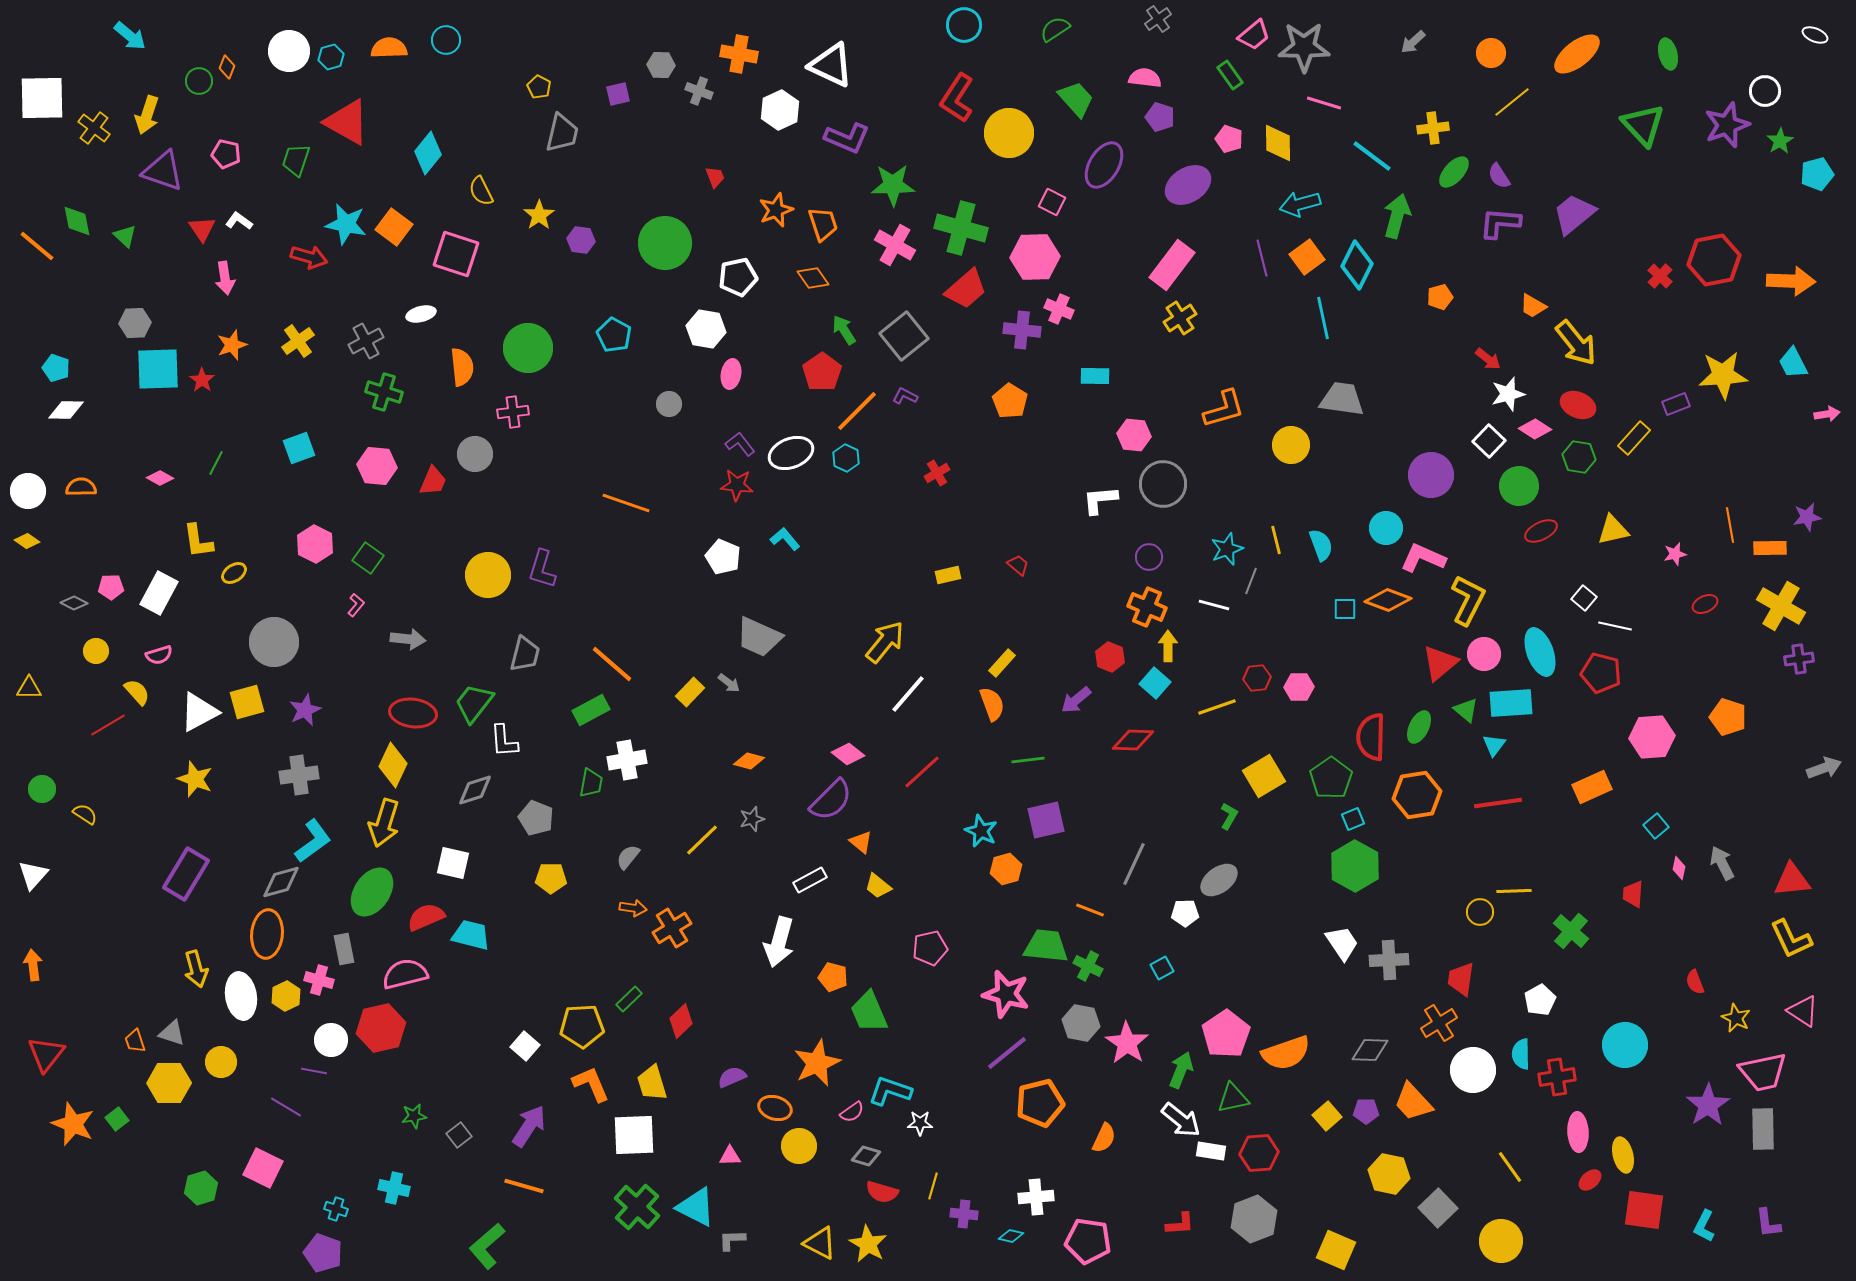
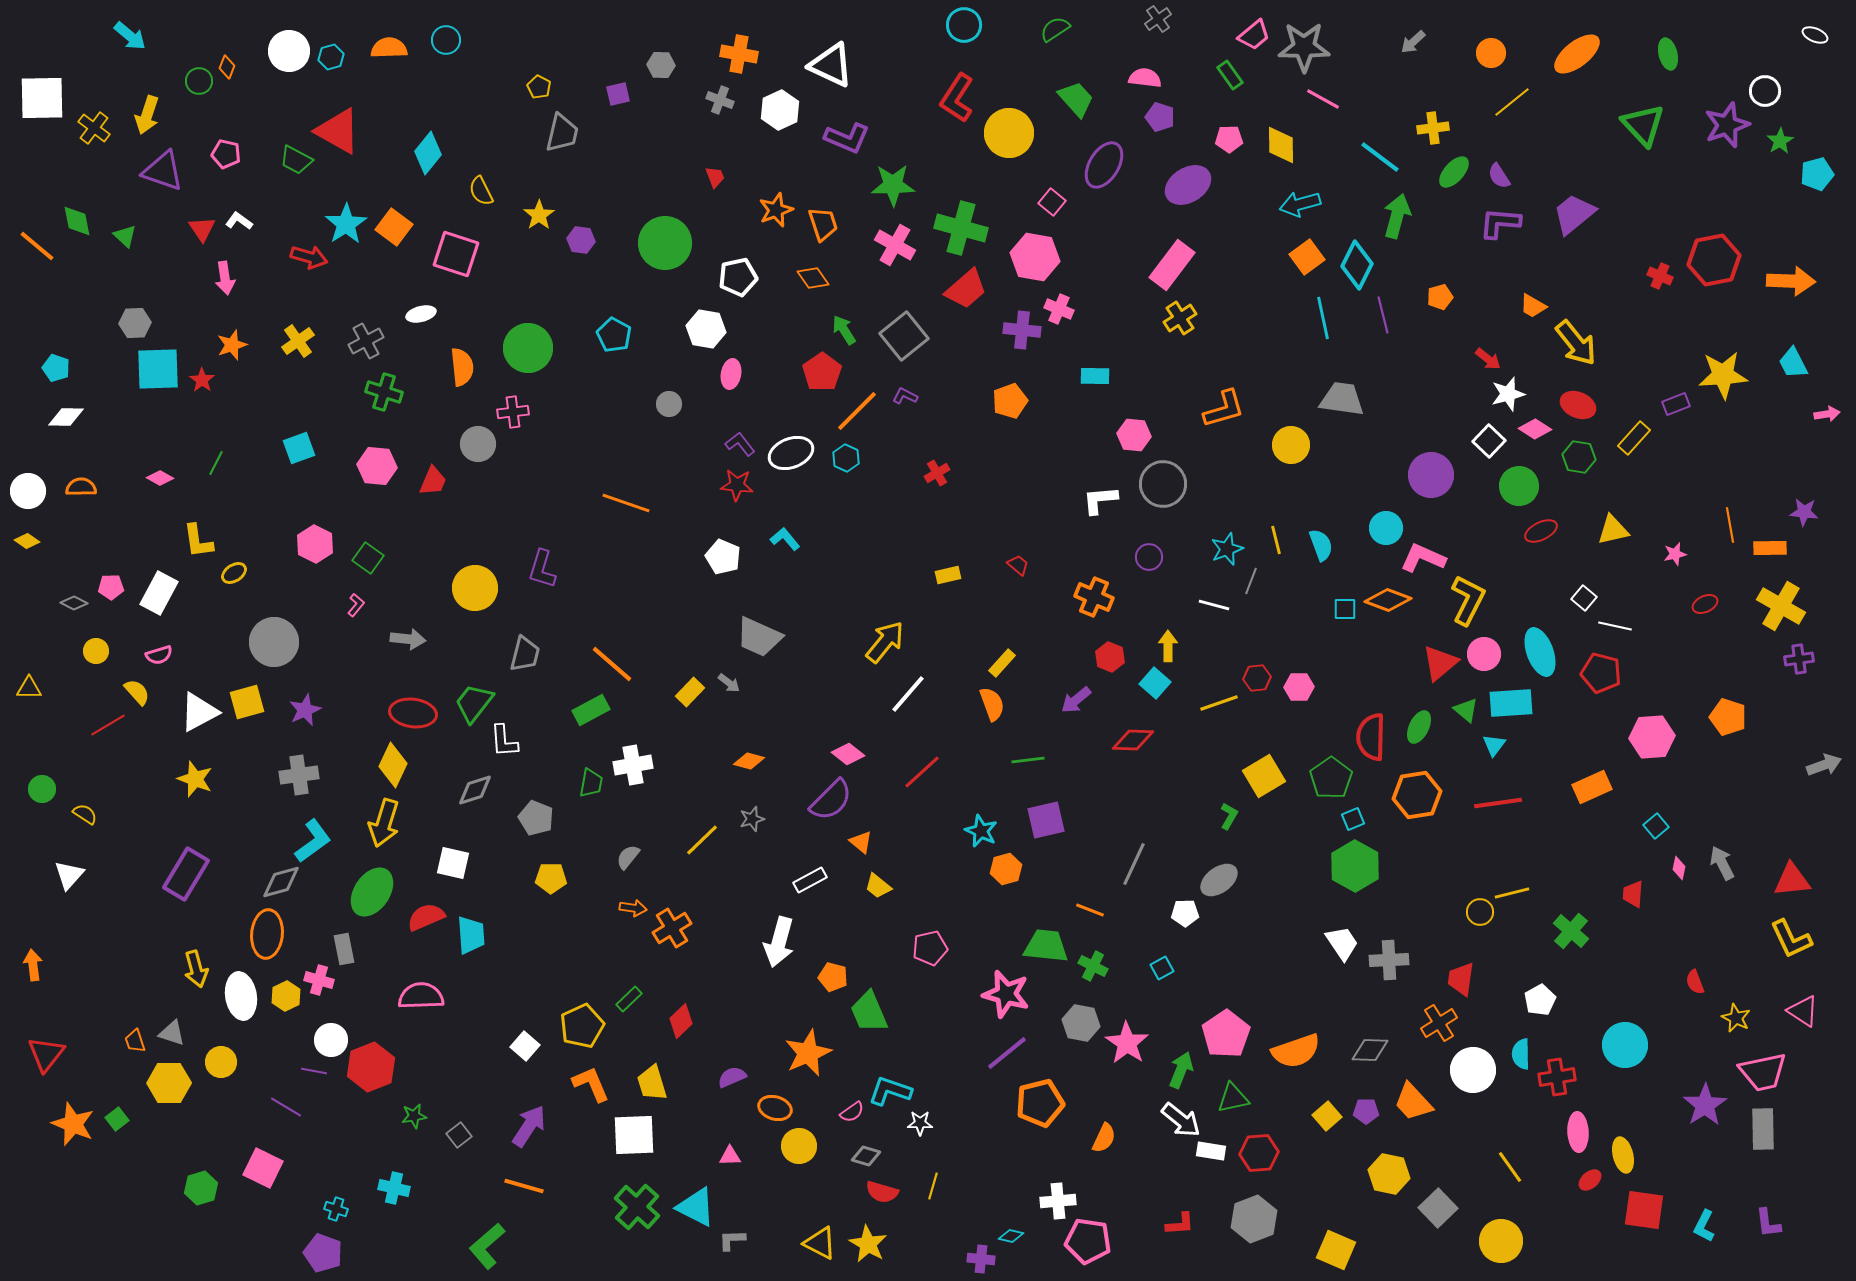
gray cross at (699, 91): moved 21 px right, 9 px down
pink line at (1324, 103): moved 1 px left, 4 px up; rotated 12 degrees clockwise
red triangle at (347, 122): moved 9 px left, 9 px down
pink pentagon at (1229, 139): rotated 20 degrees counterclockwise
yellow diamond at (1278, 143): moved 3 px right, 2 px down
cyan line at (1372, 156): moved 8 px right, 1 px down
green trapezoid at (296, 160): rotated 80 degrees counterclockwise
pink square at (1052, 202): rotated 12 degrees clockwise
cyan star at (346, 224): rotated 27 degrees clockwise
pink hexagon at (1035, 257): rotated 12 degrees clockwise
purple line at (1262, 258): moved 121 px right, 57 px down
red cross at (1660, 276): rotated 20 degrees counterclockwise
orange pentagon at (1010, 401): rotated 20 degrees clockwise
white diamond at (66, 410): moved 7 px down
gray circle at (475, 454): moved 3 px right, 10 px up
purple star at (1807, 517): moved 3 px left, 5 px up; rotated 16 degrees clockwise
yellow circle at (488, 575): moved 13 px left, 13 px down
orange cross at (1147, 607): moved 53 px left, 10 px up
yellow line at (1217, 707): moved 2 px right, 4 px up
white cross at (627, 760): moved 6 px right, 5 px down
gray arrow at (1824, 768): moved 3 px up
white triangle at (33, 875): moved 36 px right
yellow line at (1514, 891): moved 2 px left, 2 px down; rotated 12 degrees counterclockwise
cyan trapezoid at (471, 935): rotated 72 degrees clockwise
green cross at (1088, 966): moved 5 px right
pink semicircle at (405, 974): moved 16 px right, 22 px down; rotated 12 degrees clockwise
yellow pentagon at (582, 1026): rotated 21 degrees counterclockwise
red hexagon at (381, 1028): moved 10 px left, 39 px down; rotated 9 degrees counterclockwise
orange semicircle at (1286, 1053): moved 10 px right, 2 px up
orange star at (817, 1063): moved 9 px left, 10 px up
purple star at (1708, 1105): moved 3 px left
white cross at (1036, 1197): moved 22 px right, 4 px down
purple cross at (964, 1214): moved 17 px right, 45 px down
